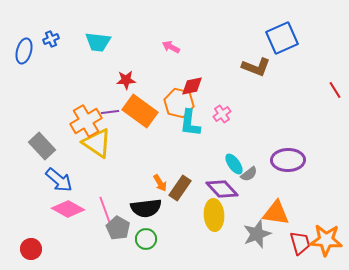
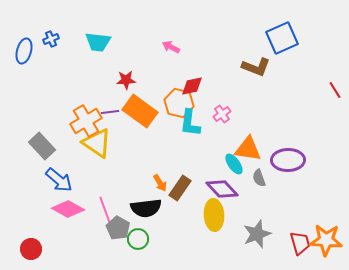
gray semicircle: moved 10 px right, 4 px down; rotated 108 degrees clockwise
orange triangle: moved 28 px left, 64 px up
green circle: moved 8 px left
